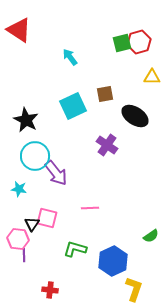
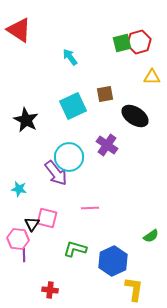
cyan circle: moved 34 px right, 1 px down
yellow L-shape: rotated 10 degrees counterclockwise
